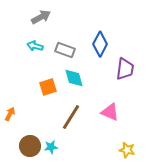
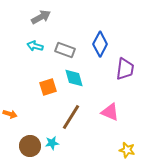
orange arrow: rotated 80 degrees clockwise
cyan star: moved 1 px right, 4 px up
